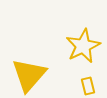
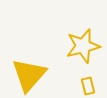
yellow star: rotated 12 degrees clockwise
